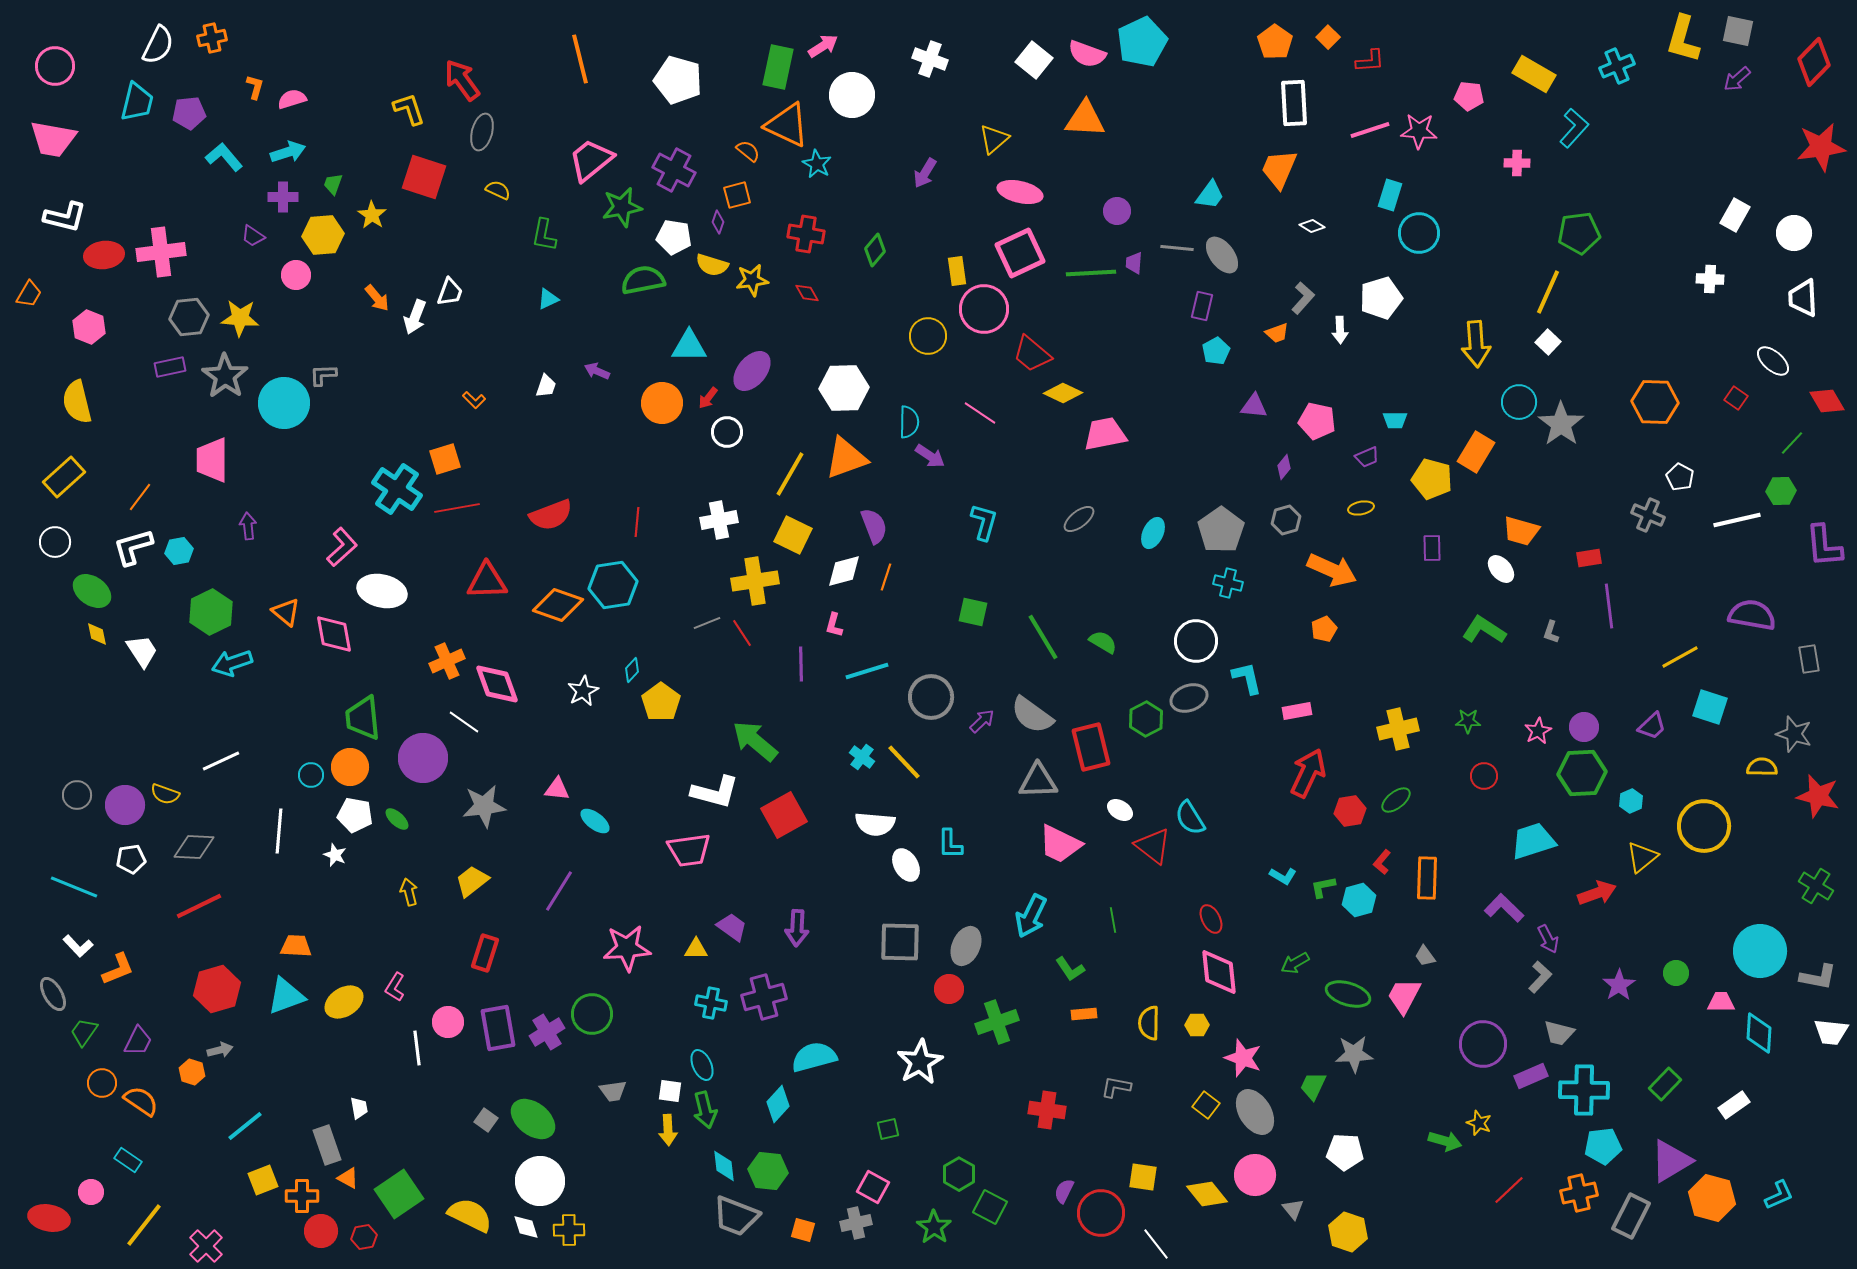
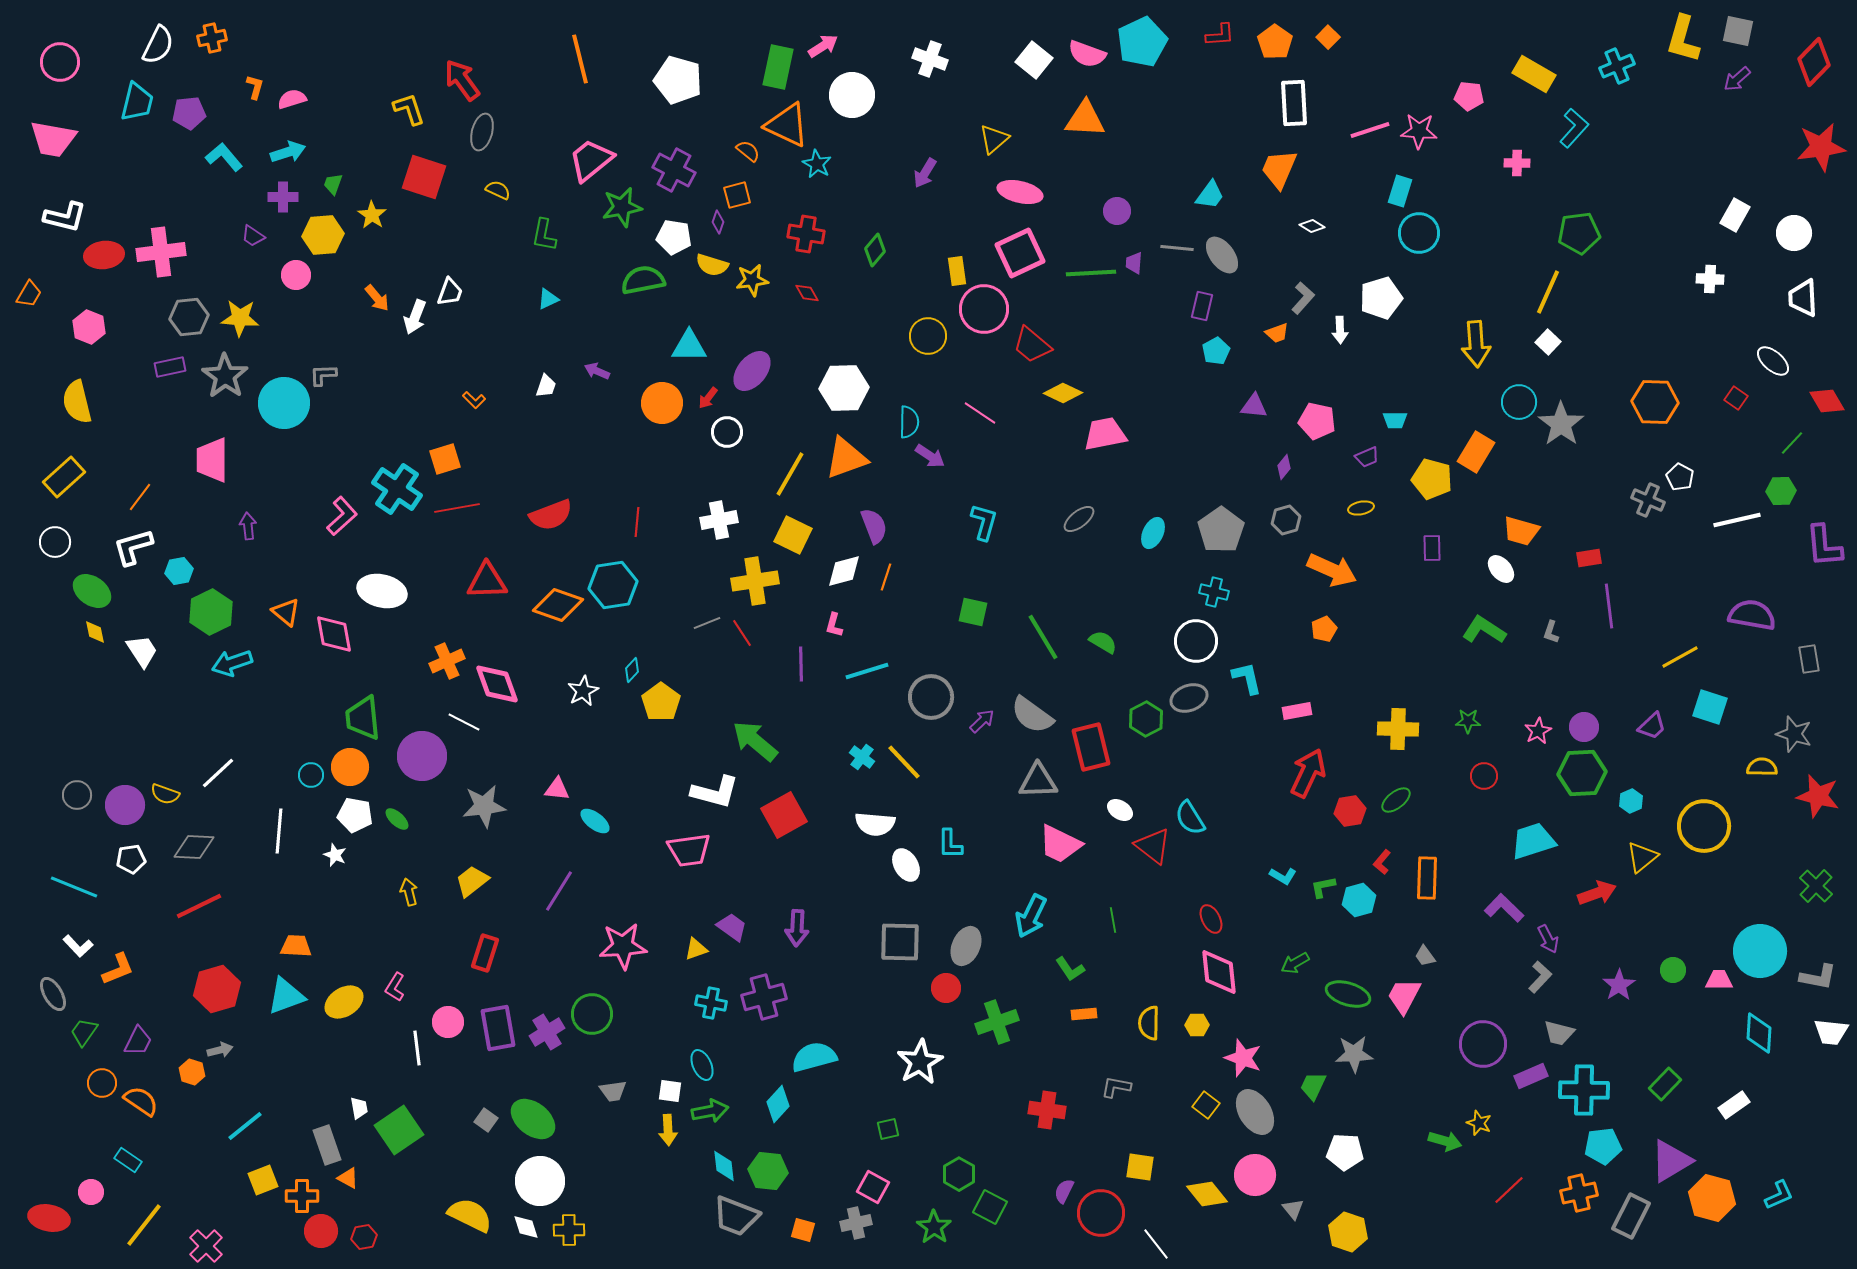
red L-shape at (1370, 61): moved 150 px left, 26 px up
pink circle at (55, 66): moved 5 px right, 4 px up
cyan rectangle at (1390, 195): moved 10 px right, 4 px up
red trapezoid at (1032, 354): moved 9 px up
gray cross at (1648, 515): moved 15 px up
pink L-shape at (342, 547): moved 31 px up
cyan hexagon at (179, 551): moved 20 px down
cyan cross at (1228, 583): moved 14 px left, 9 px down
yellow diamond at (97, 634): moved 2 px left, 2 px up
white line at (464, 722): rotated 8 degrees counterclockwise
yellow cross at (1398, 729): rotated 15 degrees clockwise
purple circle at (423, 758): moved 1 px left, 2 px up
white line at (221, 761): moved 3 px left, 12 px down; rotated 18 degrees counterclockwise
green cross at (1816, 886): rotated 12 degrees clockwise
pink star at (627, 948): moved 4 px left, 2 px up
yellow triangle at (696, 949): rotated 20 degrees counterclockwise
green circle at (1676, 973): moved 3 px left, 3 px up
red circle at (949, 989): moved 3 px left, 1 px up
pink trapezoid at (1721, 1002): moved 2 px left, 22 px up
green arrow at (705, 1110): moved 5 px right, 1 px down; rotated 87 degrees counterclockwise
yellow square at (1143, 1177): moved 3 px left, 10 px up
green square at (399, 1194): moved 64 px up
